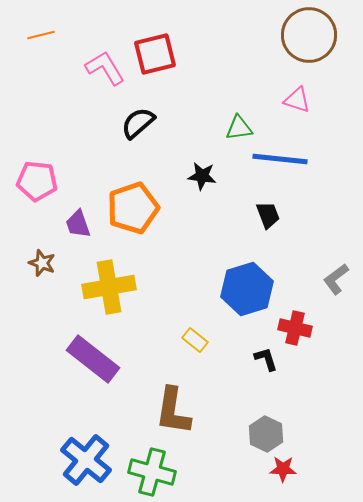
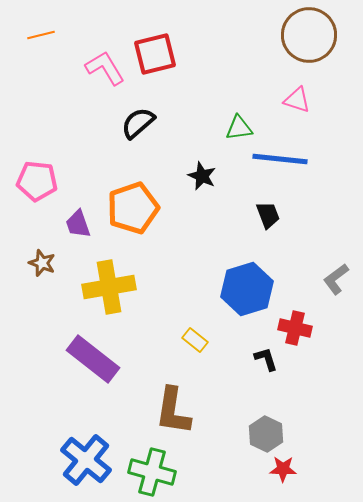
black star: rotated 16 degrees clockwise
